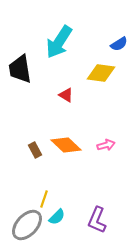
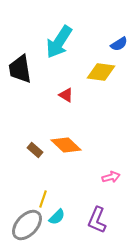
yellow diamond: moved 1 px up
pink arrow: moved 5 px right, 32 px down
brown rectangle: rotated 21 degrees counterclockwise
yellow line: moved 1 px left
